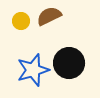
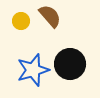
brown semicircle: moved 1 px right; rotated 75 degrees clockwise
black circle: moved 1 px right, 1 px down
